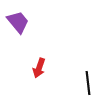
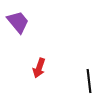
black line: moved 1 px right, 2 px up
